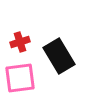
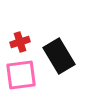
pink square: moved 1 px right, 3 px up
